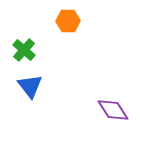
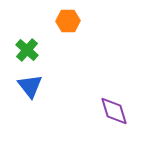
green cross: moved 3 px right
purple diamond: moved 1 px right, 1 px down; rotated 16 degrees clockwise
